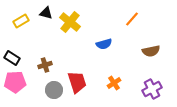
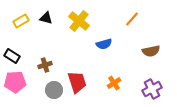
black triangle: moved 5 px down
yellow cross: moved 9 px right, 1 px up
black rectangle: moved 2 px up
